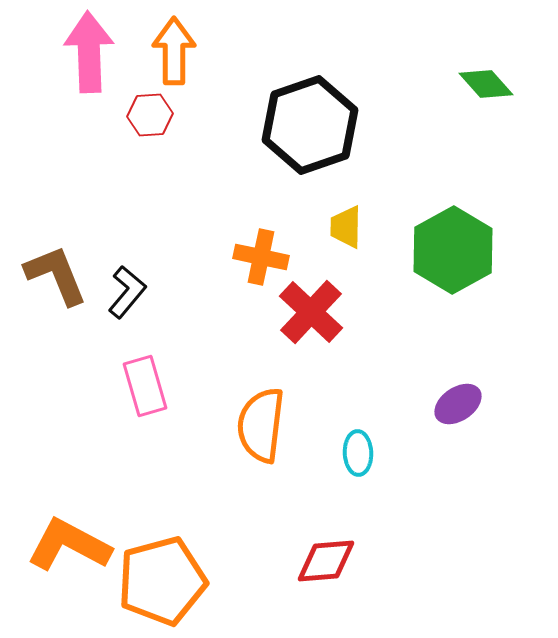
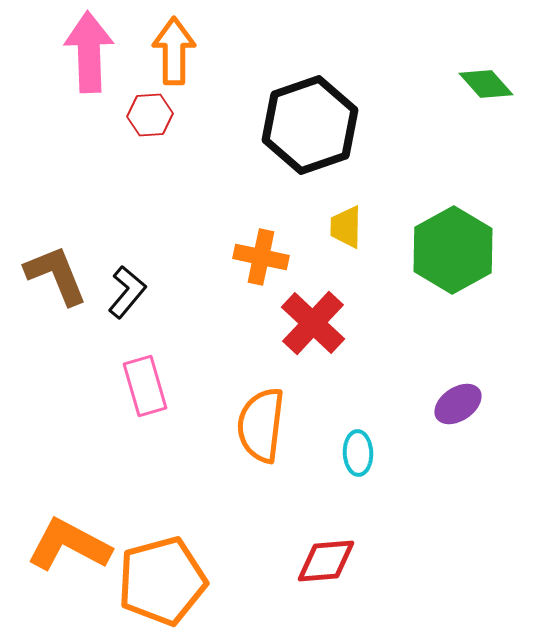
red cross: moved 2 px right, 11 px down
